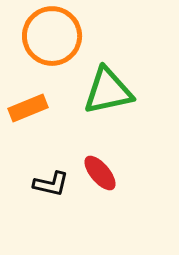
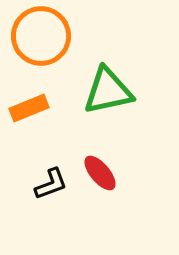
orange circle: moved 11 px left
orange rectangle: moved 1 px right
black L-shape: rotated 33 degrees counterclockwise
